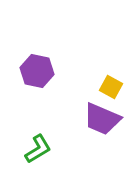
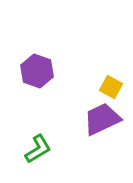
purple hexagon: rotated 8 degrees clockwise
purple trapezoid: rotated 132 degrees clockwise
